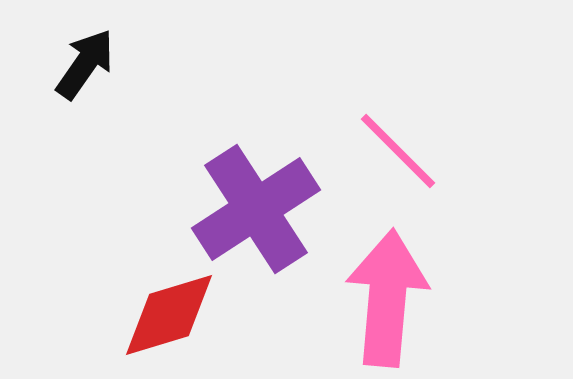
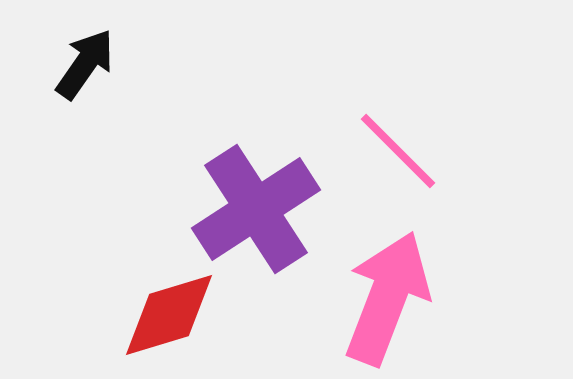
pink arrow: rotated 16 degrees clockwise
